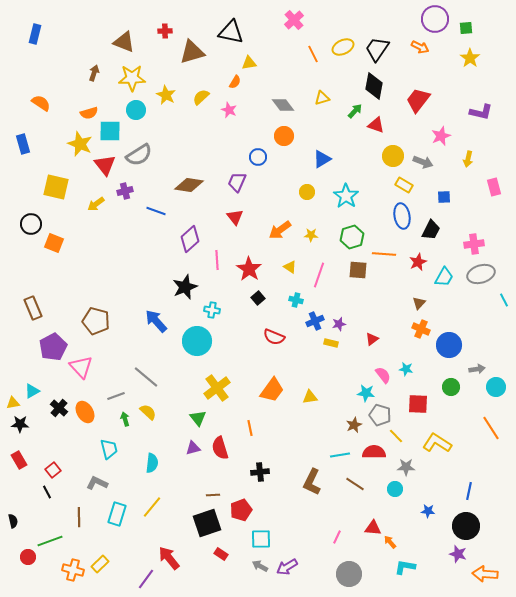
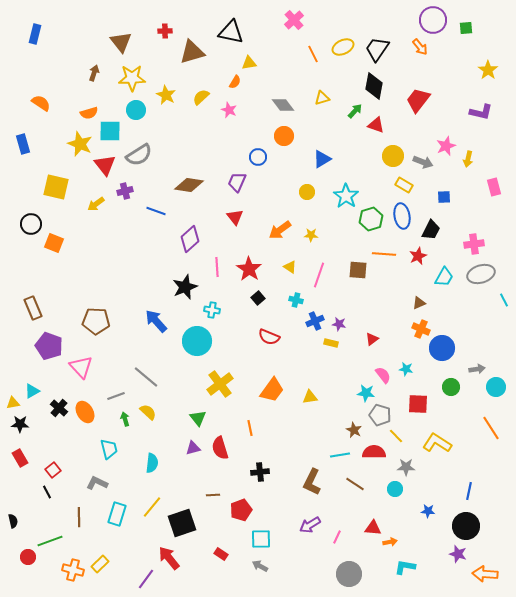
purple circle at (435, 19): moved 2 px left, 1 px down
brown triangle at (124, 42): moved 3 px left; rotated 30 degrees clockwise
orange arrow at (420, 47): rotated 24 degrees clockwise
yellow star at (470, 58): moved 18 px right, 12 px down
pink star at (441, 136): moved 5 px right, 10 px down
green hexagon at (352, 237): moved 19 px right, 18 px up
pink line at (217, 260): moved 7 px down
red star at (418, 262): moved 6 px up
brown triangle at (419, 303): rotated 24 degrees clockwise
brown pentagon at (96, 321): rotated 12 degrees counterclockwise
purple star at (339, 324): rotated 24 degrees clockwise
red semicircle at (274, 337): moved 5 px left
blue circle at (449, 345): moved 7 px left, 3 px down
purple pentagon at (53, 347): moved 4 px left, 1 px up; rotated 24 degrees counterclockwise
yellow cross at (217, 388): moved 3 px right, 4 px up
brown star at (354, 425): moved 5 px down; rotated 21 degrees counterclockwise
red rectangle at (19, 460): moved 1 px right, 2 px up
black square at (207, 523): moved 25 px left
orange arrow at (390, 542): rotated 120 degrees clockwise
purple arrow at (287, 567): moved 23 px right, 42 px up
